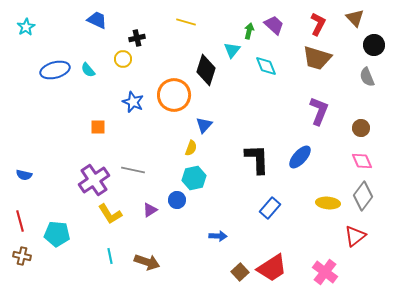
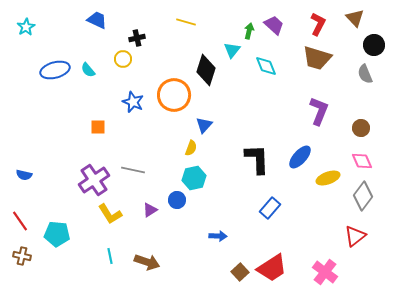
gray semicircle at (367, 77): moved 2 px left, 3 px up
yellow ellipse at (328, 203): moved 25 px up; rotated 25 degrees counterclockwise
red line at (20, 221): rotated 20 degrees counterclockwise
